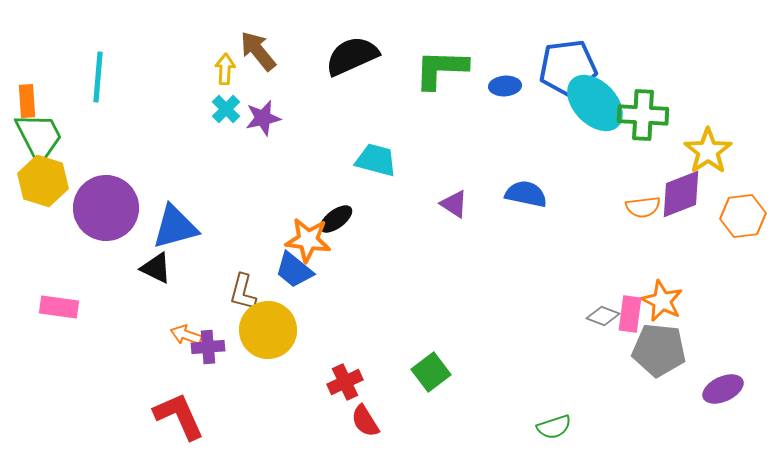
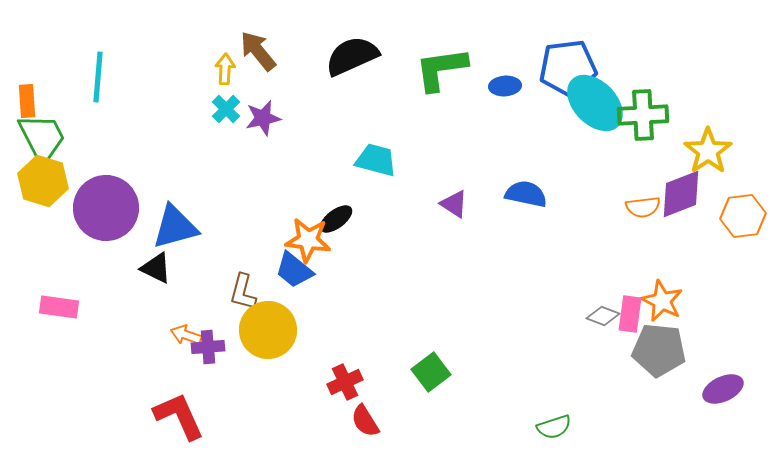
green L-shape at (441, 69): rotated 10 degrees counterclockwise
green cross at (643, 115): rotated 6 degrees counterclockwise
green trapezoid at (39, 137): moved 3 px right, 1 px down
